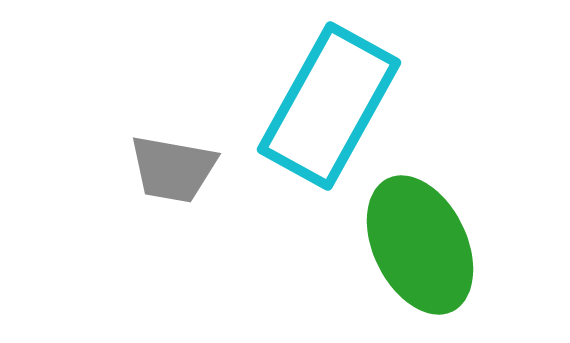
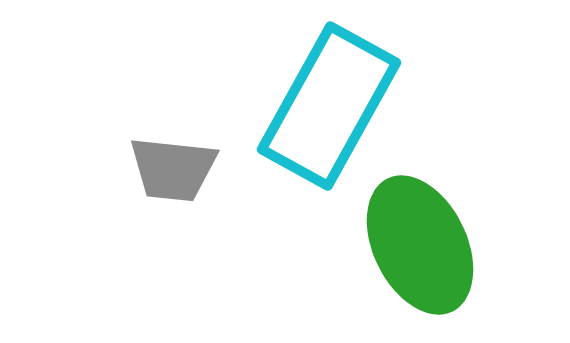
gray trapezoid: rotated 4 degrees counterclockwise
